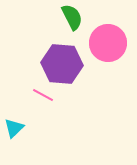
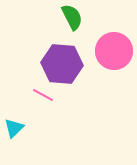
pink circle: moved 6 px right, 8 px down
